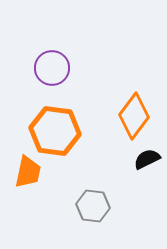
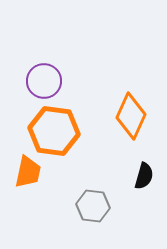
purple circle: moved 8 px left, 13 px down
orange diamond: moved 3 px left; rotated 12 degrees counterclockwise
orange hexagon: moved 1 px left
black semicircle: moved 3 px left, 17 px down; rotated 132 degrees clockwise
